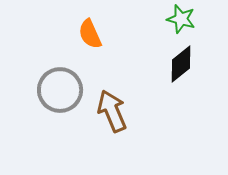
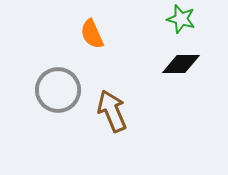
orange semicircle: moved 2 px right
black diamond: rotated 39 degrees clockwise
gray circle: moved 2 px left
